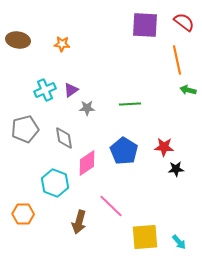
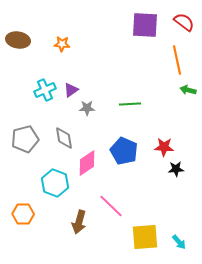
gray pentagon: moved 10 px down
blue pentagon: rotated 8 degrees counterclockwise
